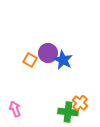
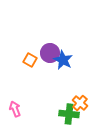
purple circle: moved 2 px right
green cross: moved 1 px right, 2 px down
